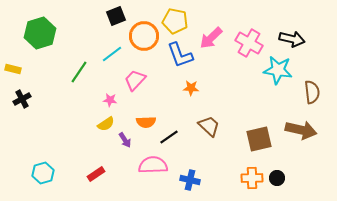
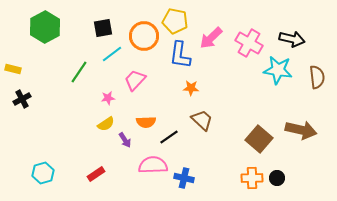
black square: moved 13 px left, 12 px down; rotated 12 degrees clockwise
green hexagon: moved 5 px right, 6 px up; rotated 12 degrees counterclockwise
blue L-shape: rotated 28 degrees clockwise
brown semicircle: moved 5 px right, 15 px up
pink star: moved 2 px left, 2 px up; rotated 16 degrees counterclockwise
brown trapezoid: moved 7 px left, 6 px up
brown square: rotated 36 degrees counterclockwise
blue cross: moved 6 px left, 2 px up
